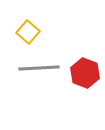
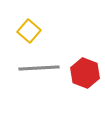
yellow square: moved 1 px right, 1 px up
